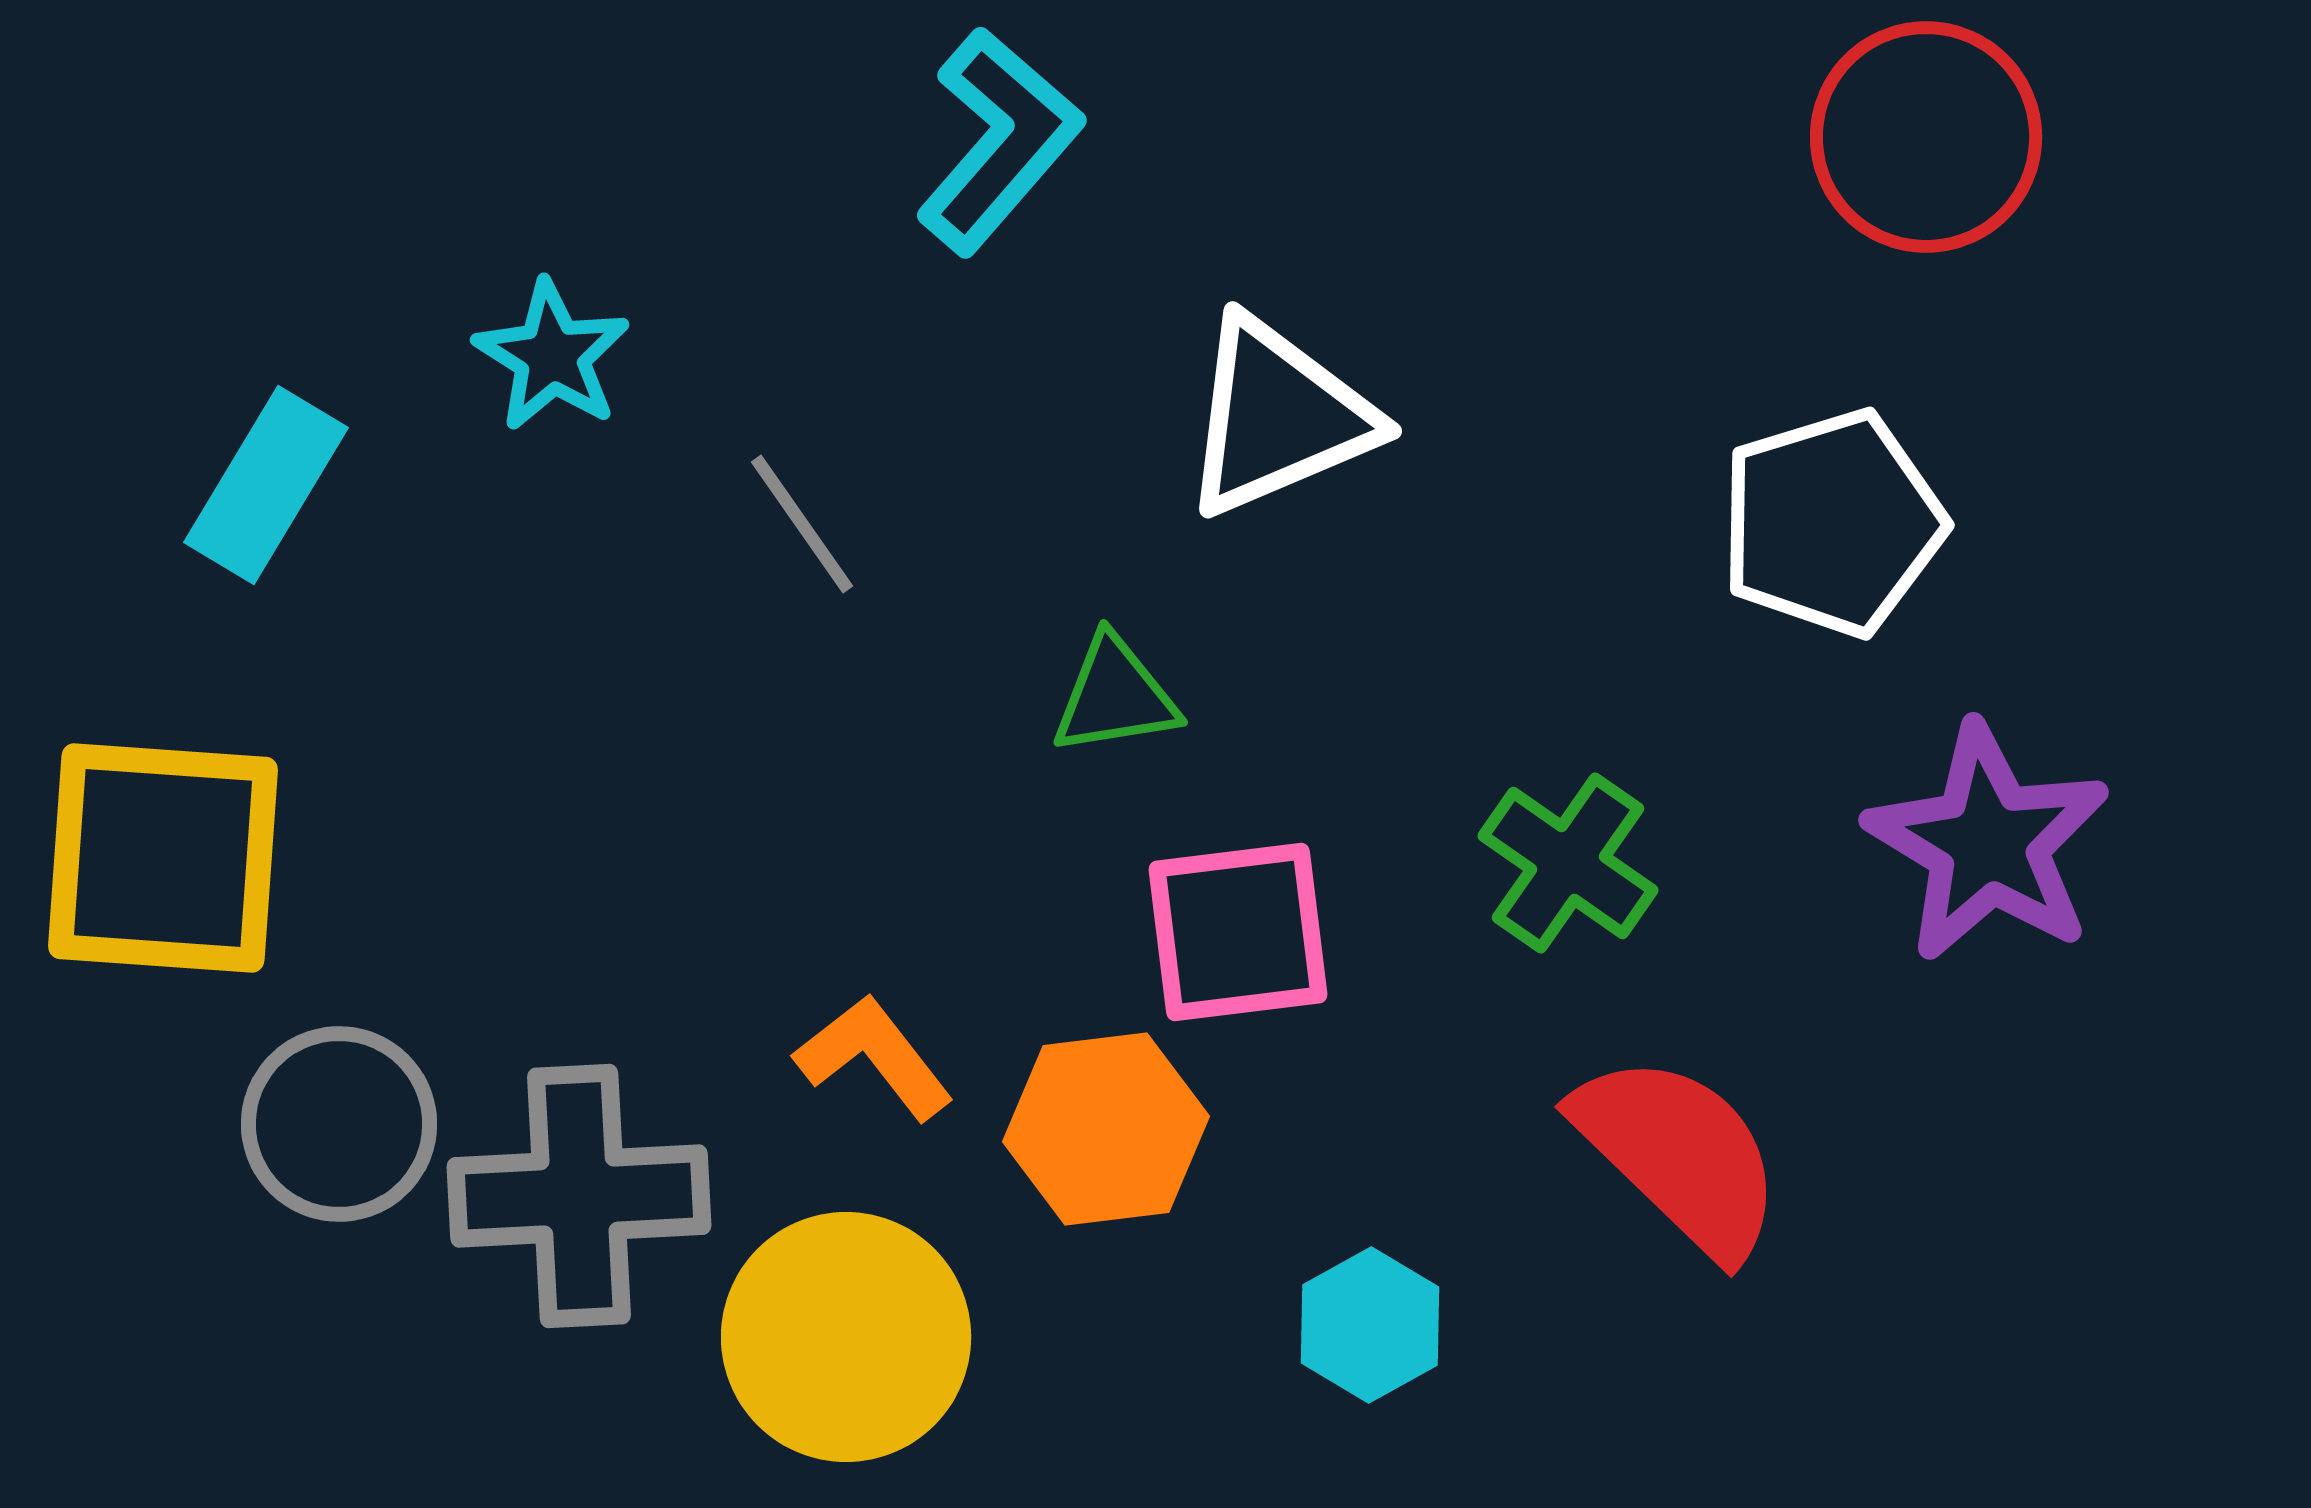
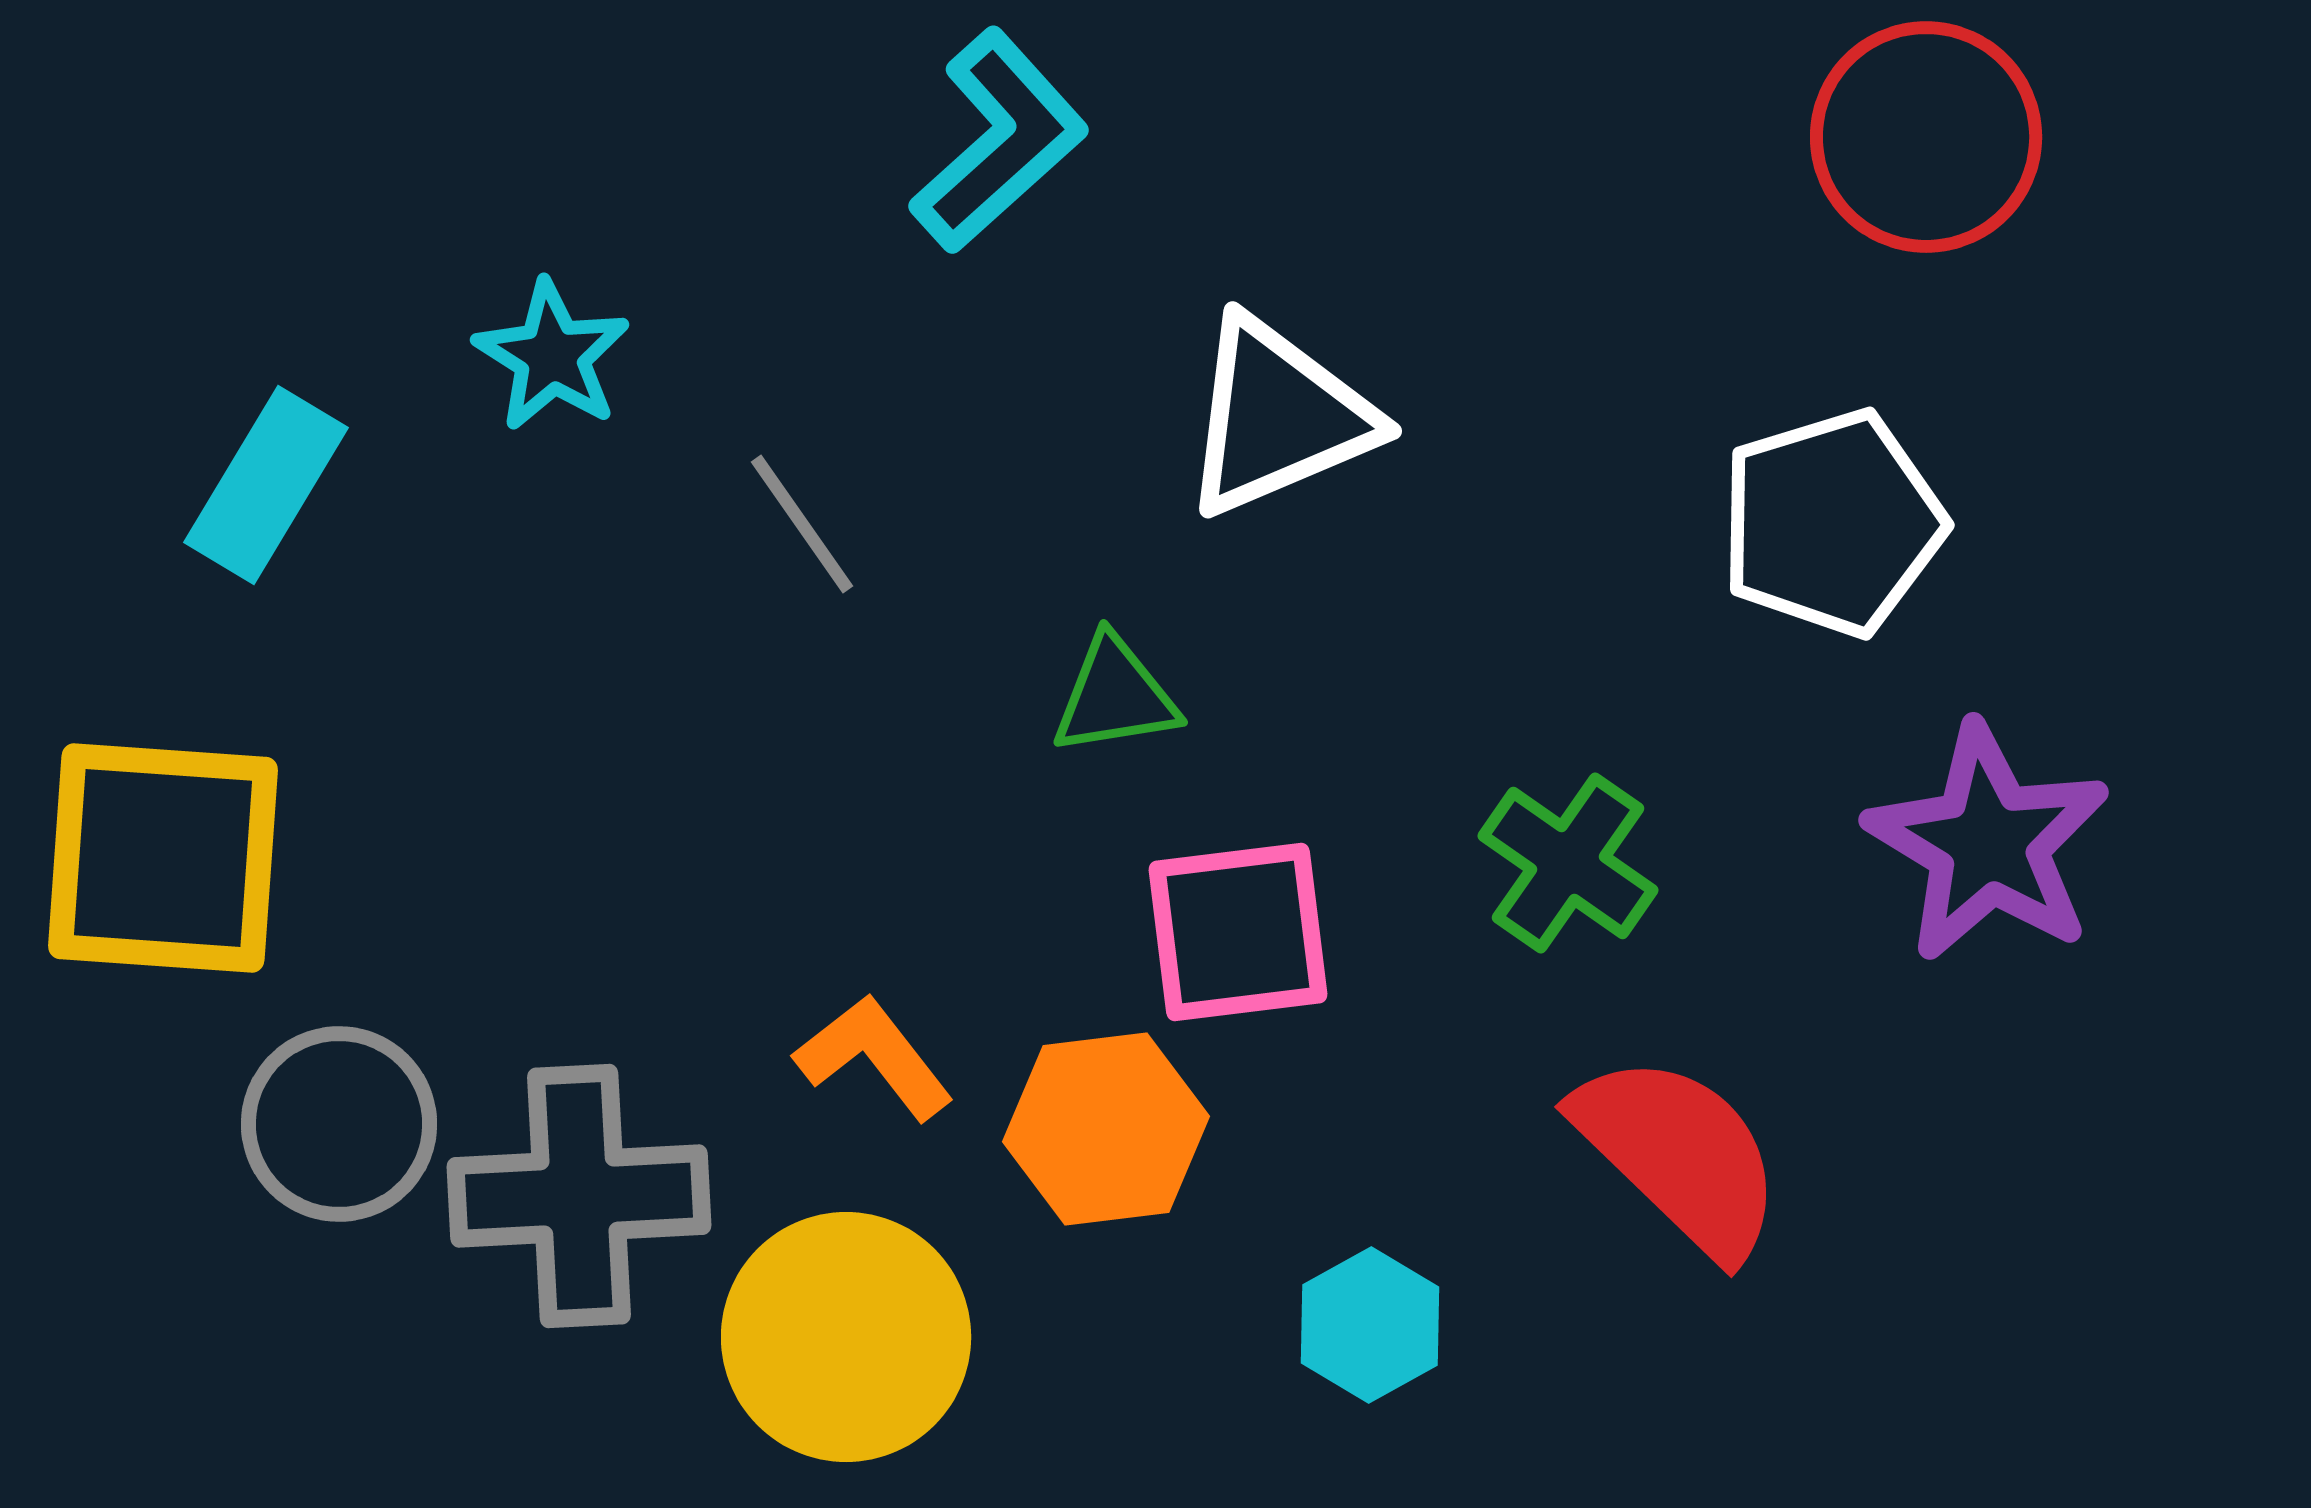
cyan L-shape: rotated 7 degrees clockwise
